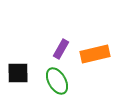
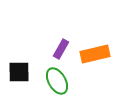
black square: moved 1 px right, 1 px up
